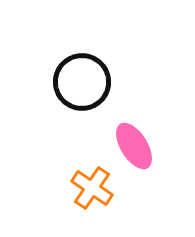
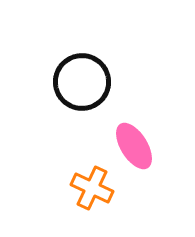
orange cross: rotated 9 degrees counterclockwise
